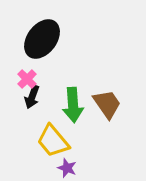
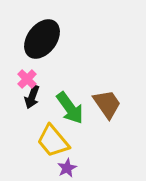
green arrow: moved 3 px left, 3 px down; rotated 32 degrees counterclockwise
purple star: rotated 24 degrees clockwise
